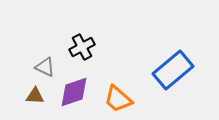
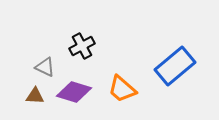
black cross: moved 1 px up
blue rectangle: moved 2 px right, 4 px up
purple diamond: rotated 36 degrees clockwise
orange trapezoid: moved 4 px right, 10 px up
